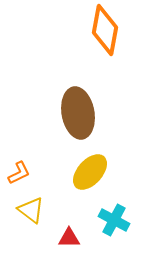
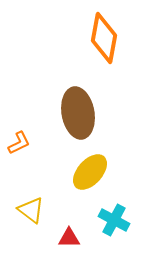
orange diamond: moved 1 px left, 8 px down
orange L-shape: moved 30 px up
